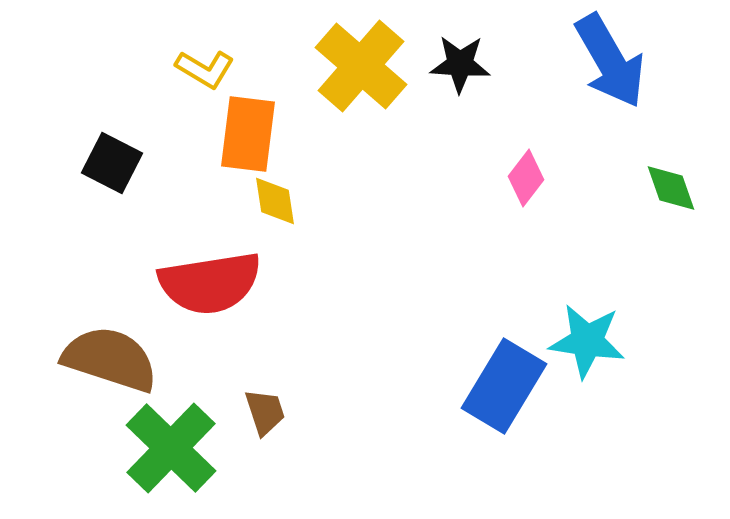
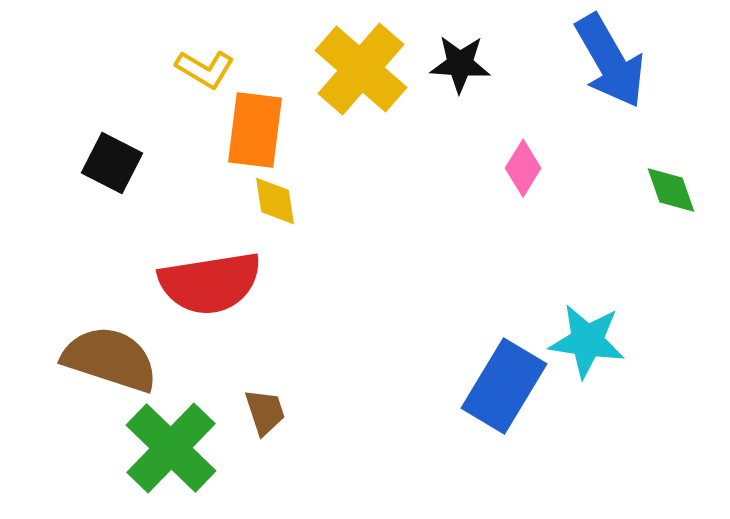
yellow cross: moved 3 px down
orange rectangle: moved 7 px right, 4 px up
pink diamond: moved 3 px left, 10 px up; rotated 6 degrees counterclockwise
green diamond: moved 2 px down
